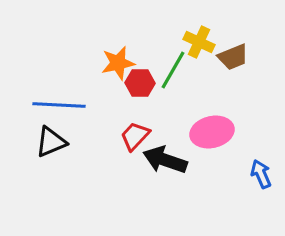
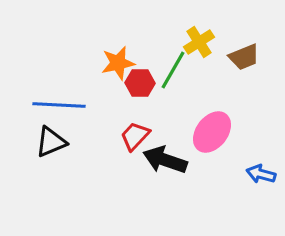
yellow cross: rotated 32 degrees clockwise
brown trapezoid: moved 11 px right
pink ellipse: rotated 39 degrees counterclockwise
blue arrow: rotated 52 degrees counterclockwise
